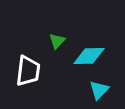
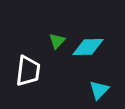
cyan diamond: moved 1 px left, 9 px up
